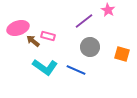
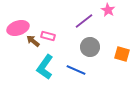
cyan L-shape: rotated 90 degrees clockwise
